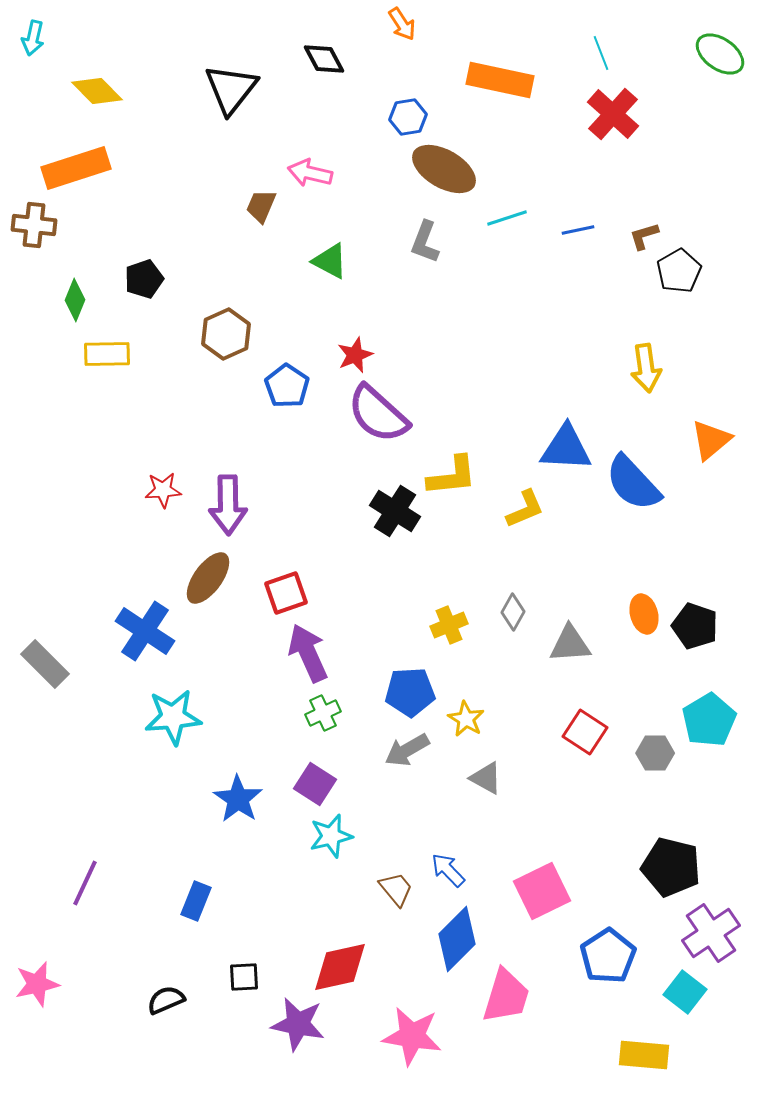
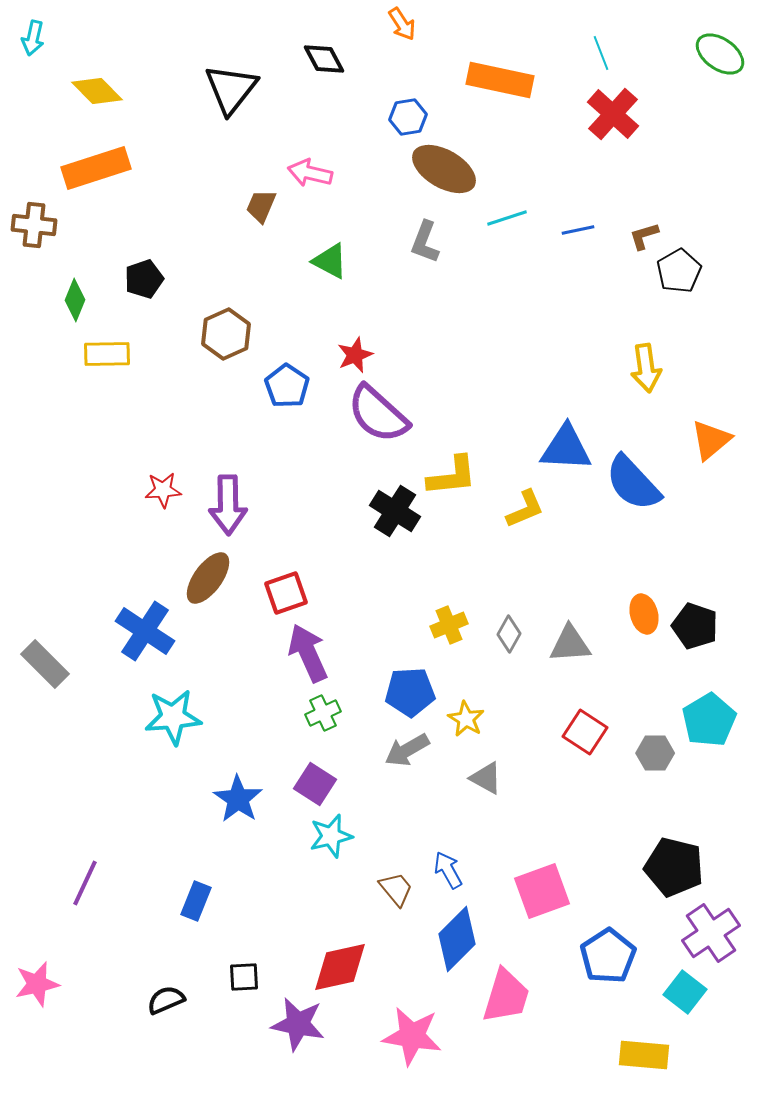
orange rectangle at (76, 168): moved 20 px right
gray diamond at (513, 612): moved 4 px left, 22 px down
black pentagon at (671, 867): moved 3 px right
blue arrow at (448, 870): rotated 15 degrees clockwise
pink square at (542, 891): rotated 6 degrees clockwise
